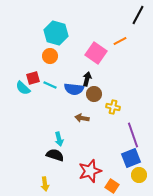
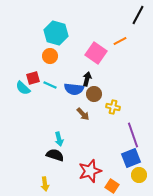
brown arrow: moved 1 px right, 4 px up; rotated 144 degrees counterclockwise
